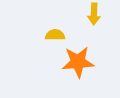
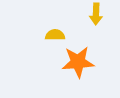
yellow arrow: moved 2 px right
